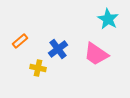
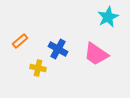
cyan star: moved 2 px up; rotated 15 degrees clockwise
blue cross: rotated 24 degrees counterclockwise
